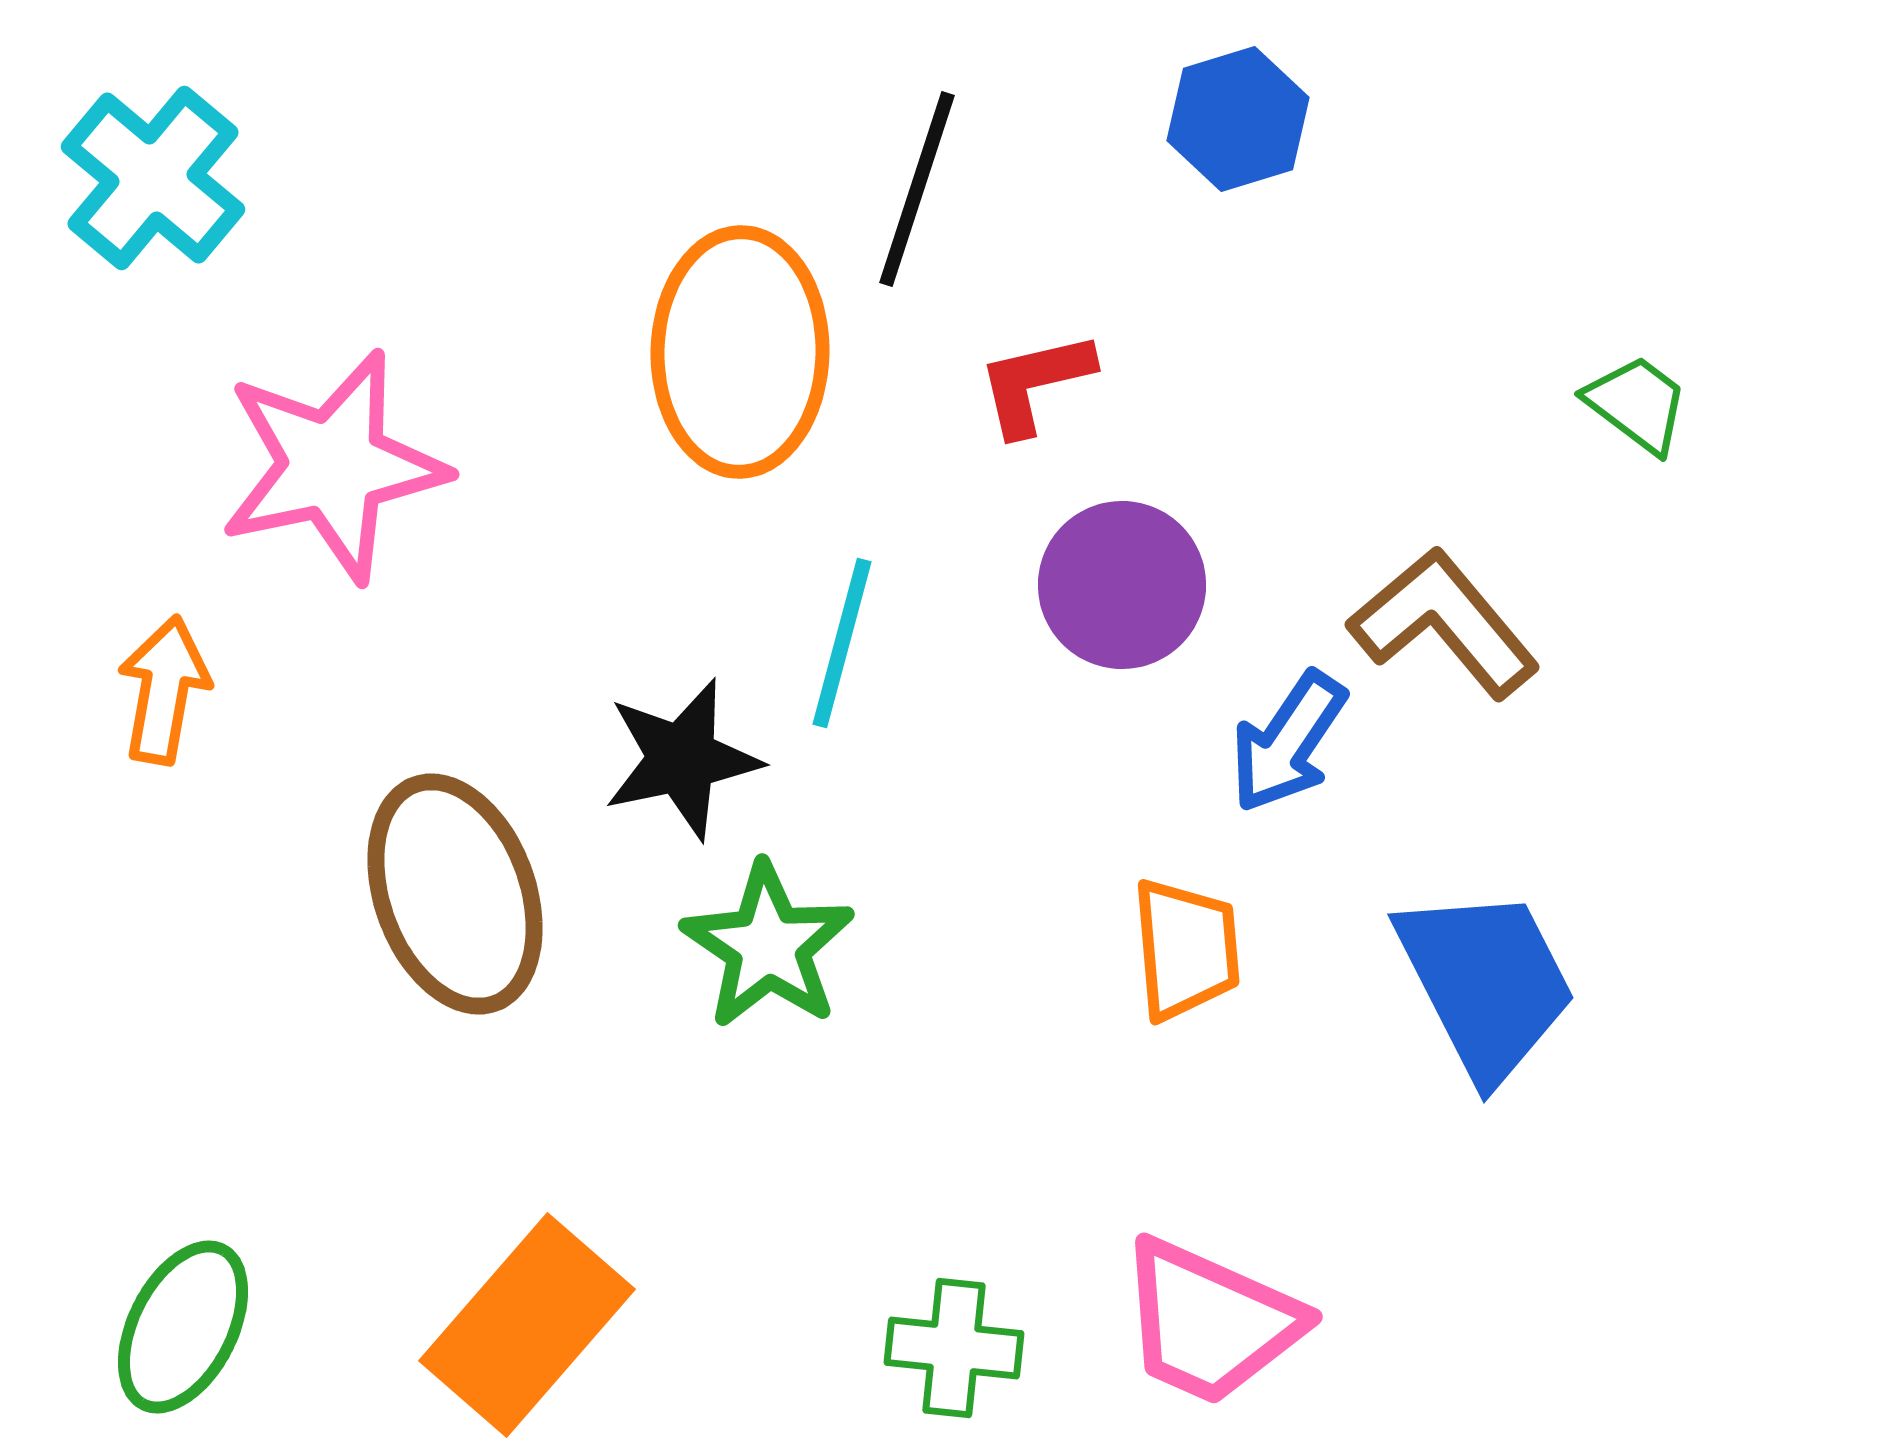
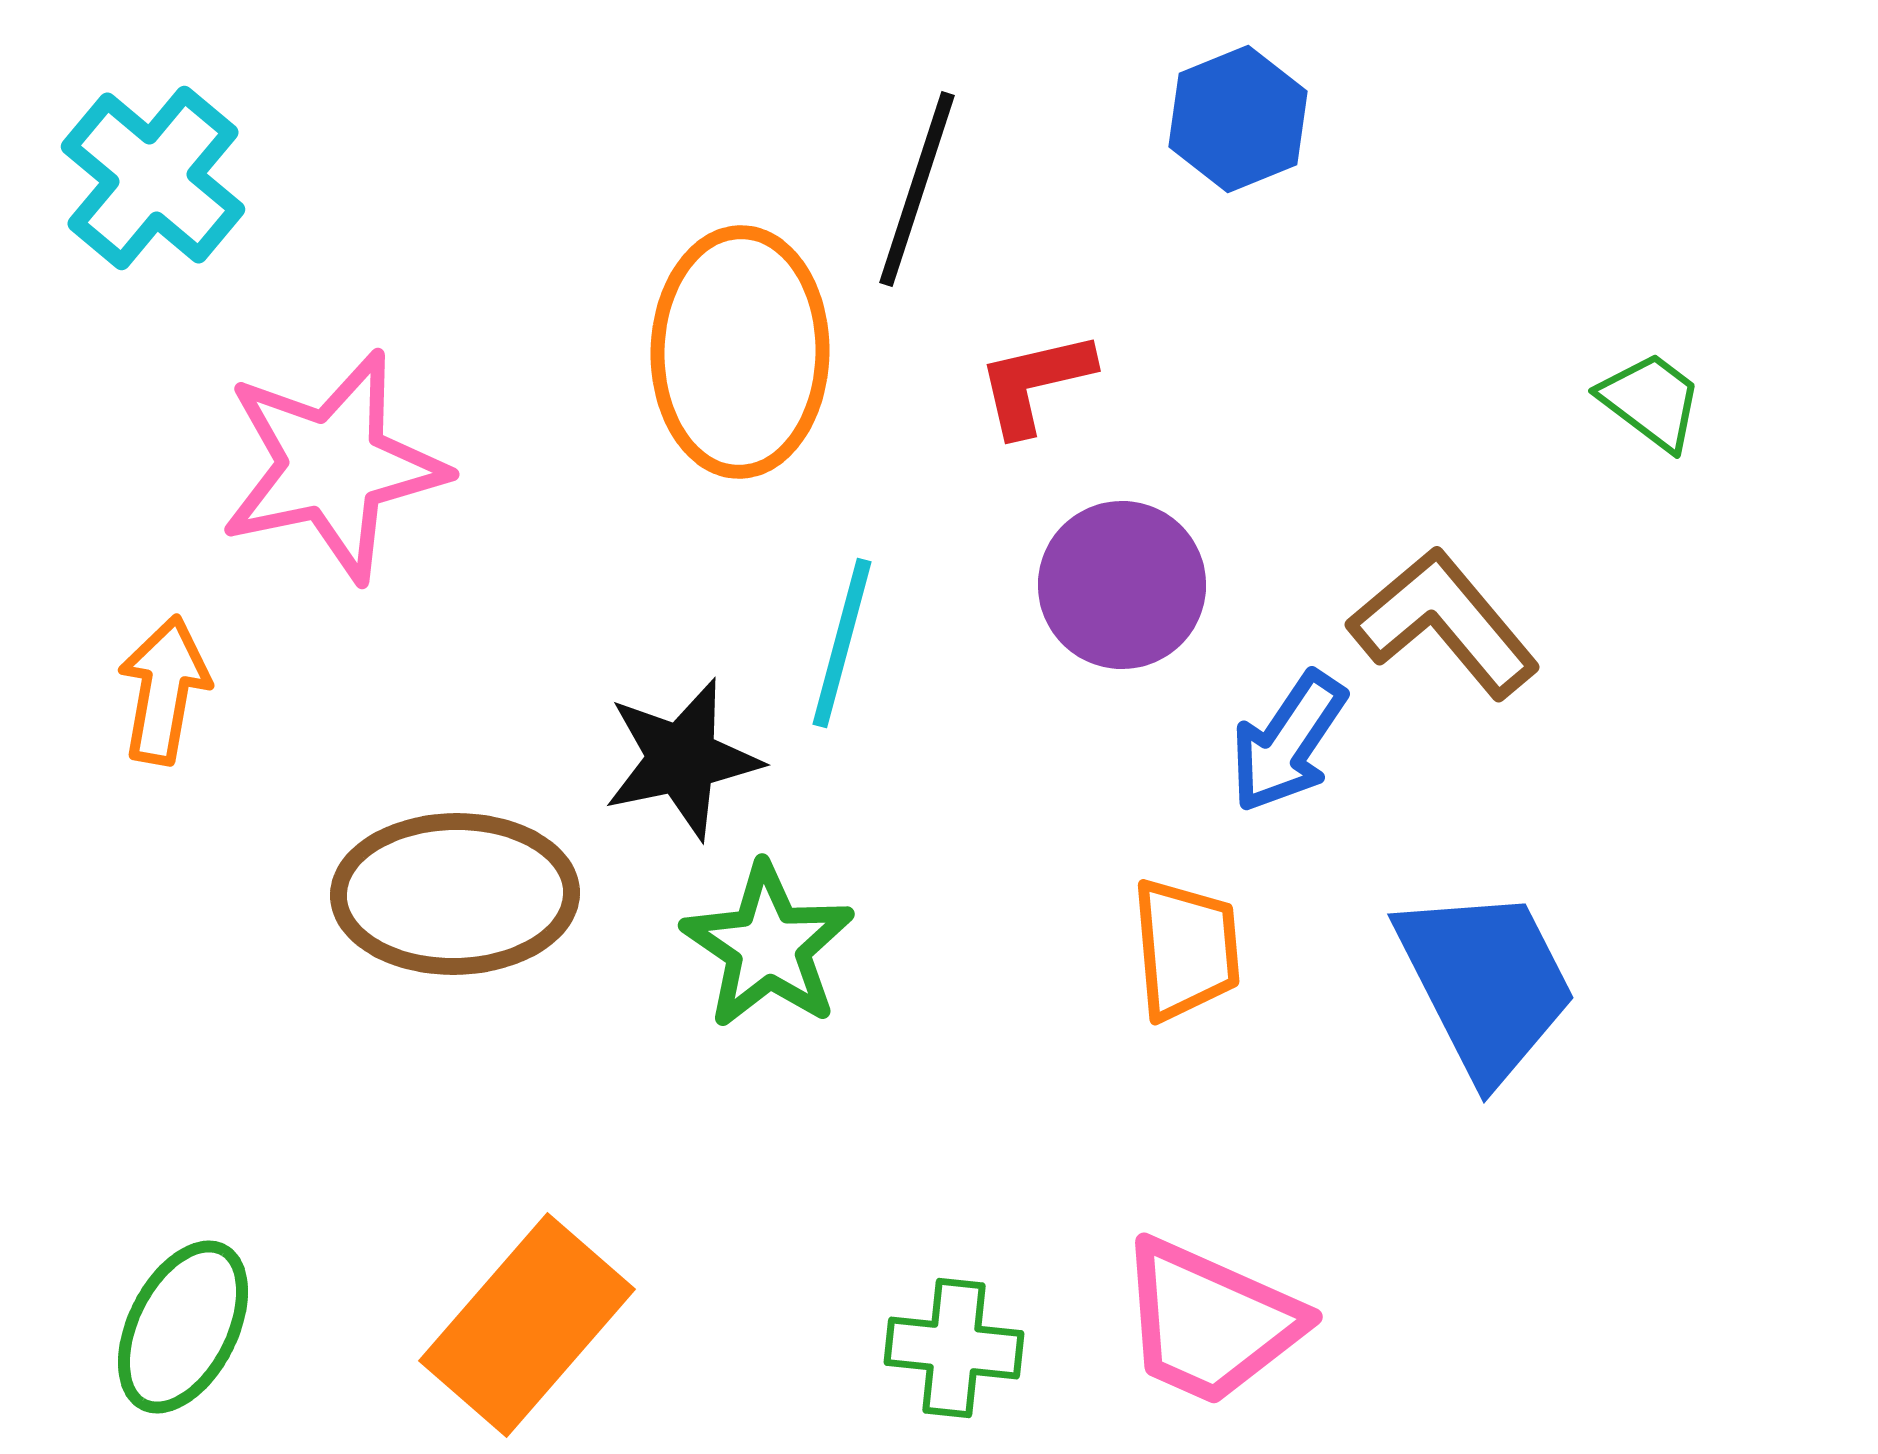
blue hexagon: rotated 5 degrees counterclockwise
green trapezoid: moved 14 px right, 3 px up
brown ellipse: rotated 71 degrees counterclockwise
